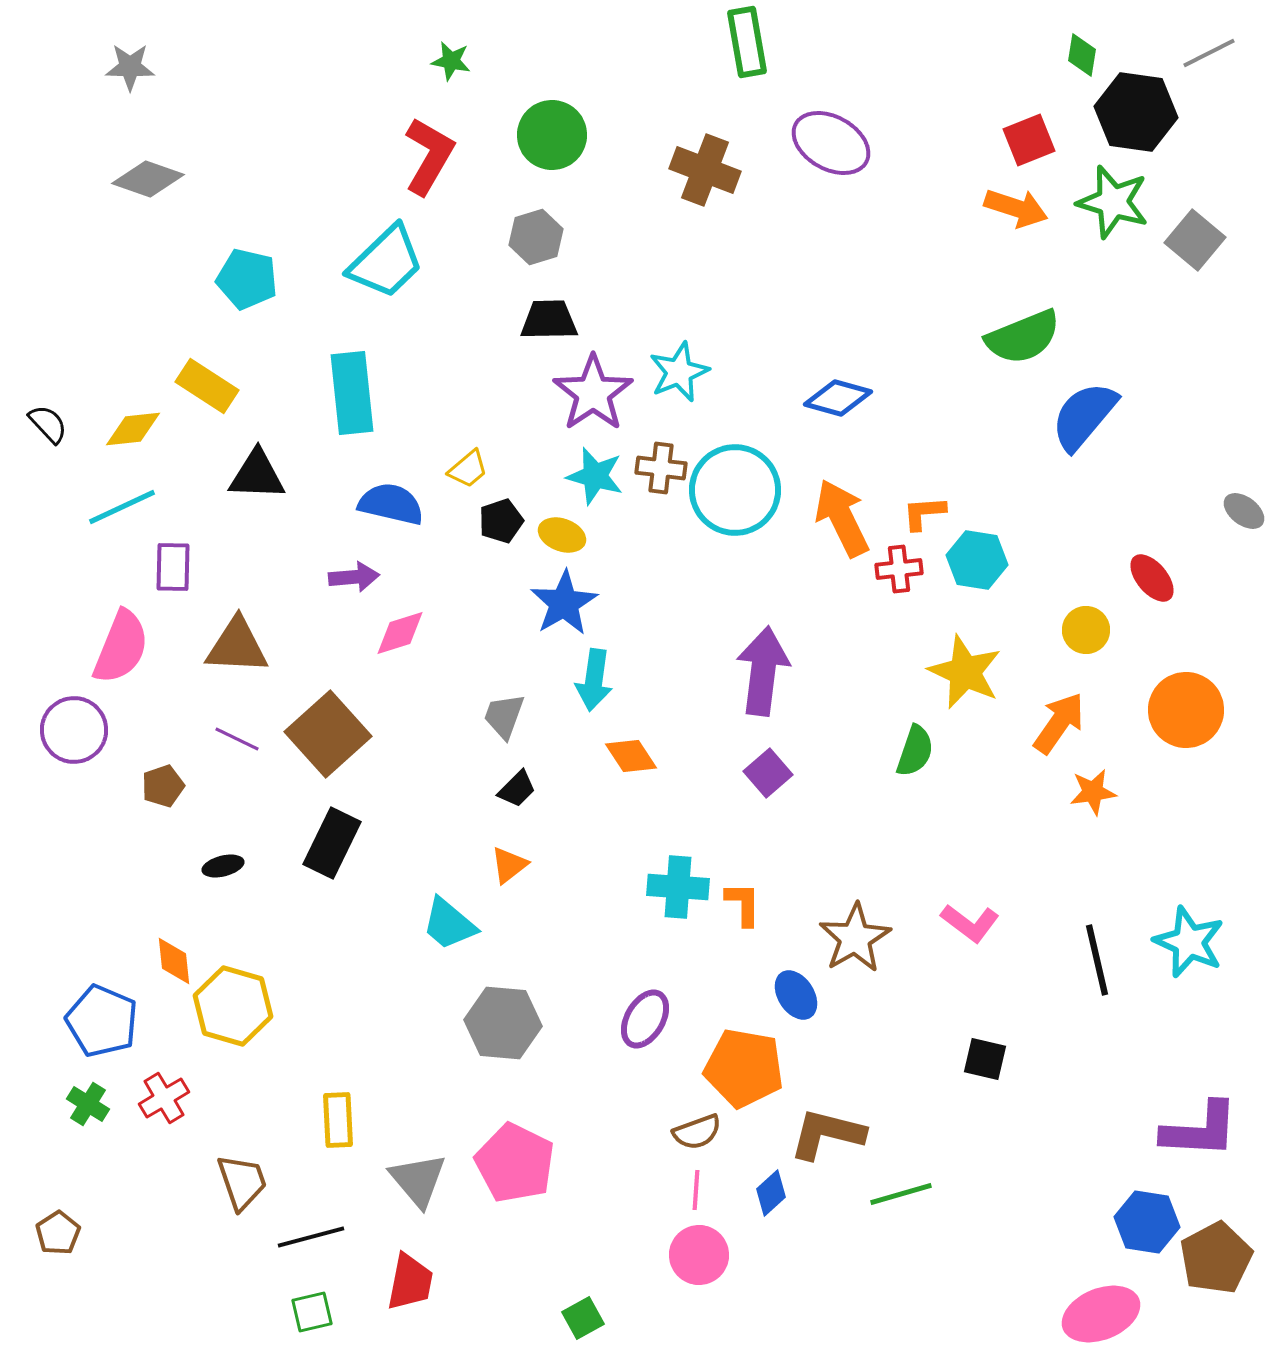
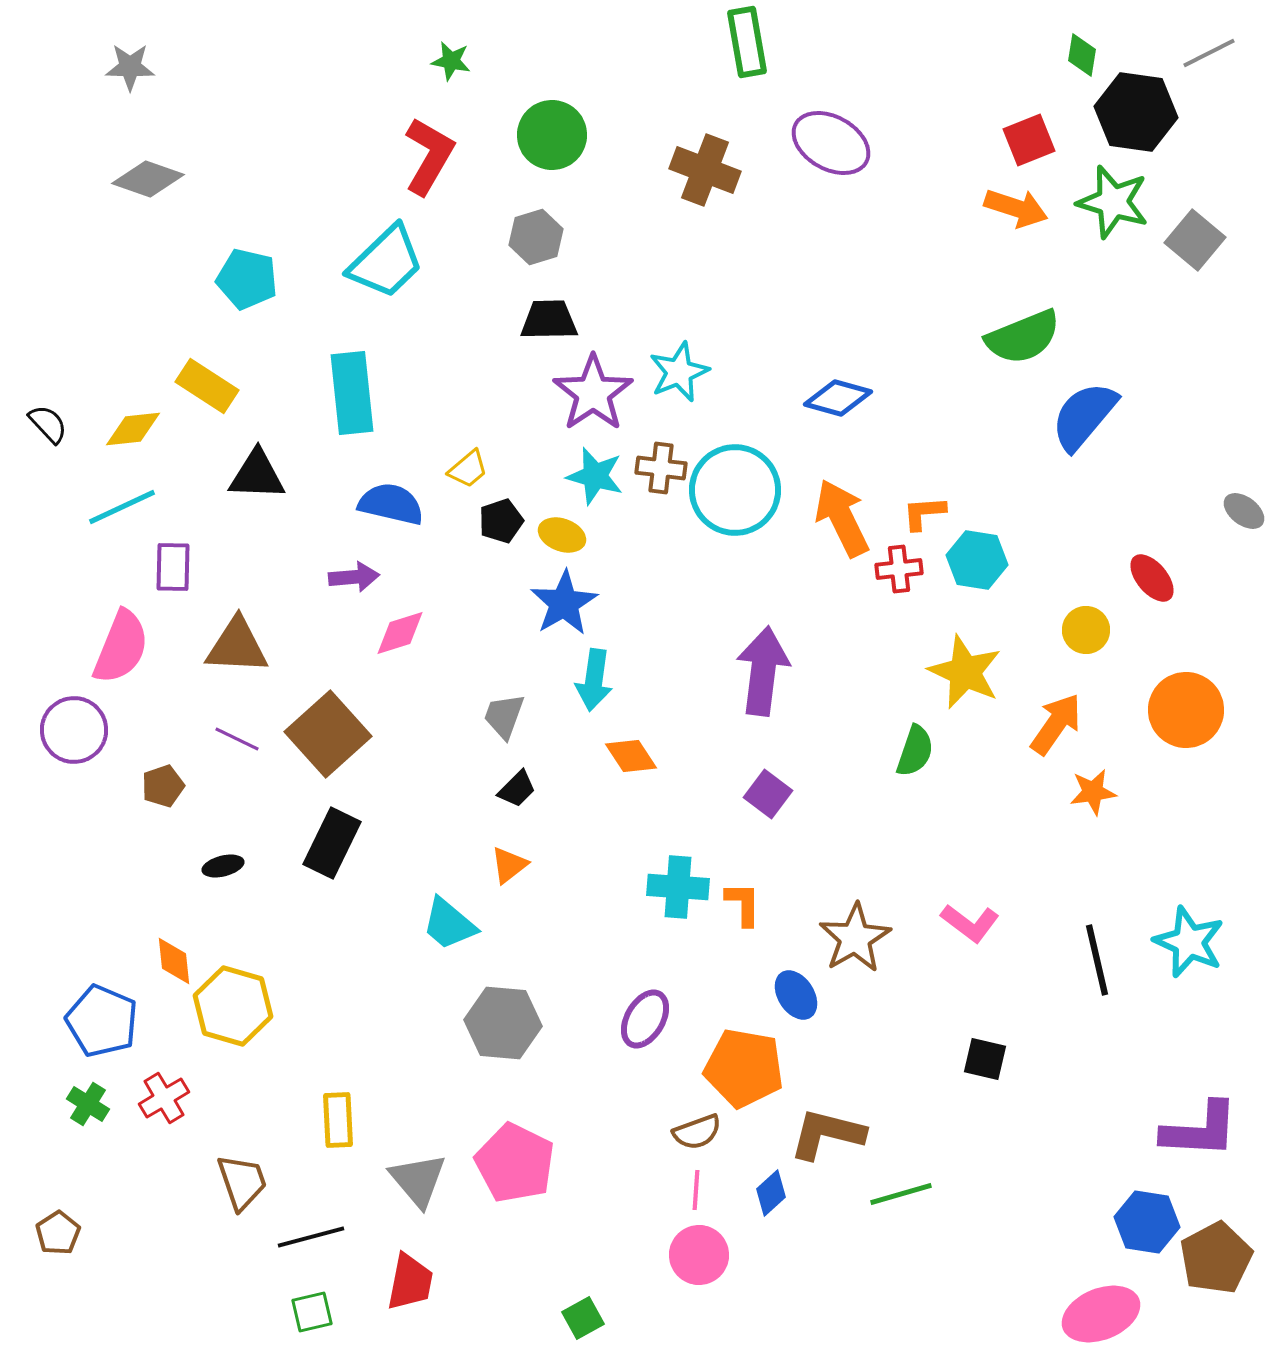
orange arrow at (1059, 723): moved 3 px left, 1 px down
purple square at (768, 773): moved 21 px down; rotated 12 degrees counterclockwise
